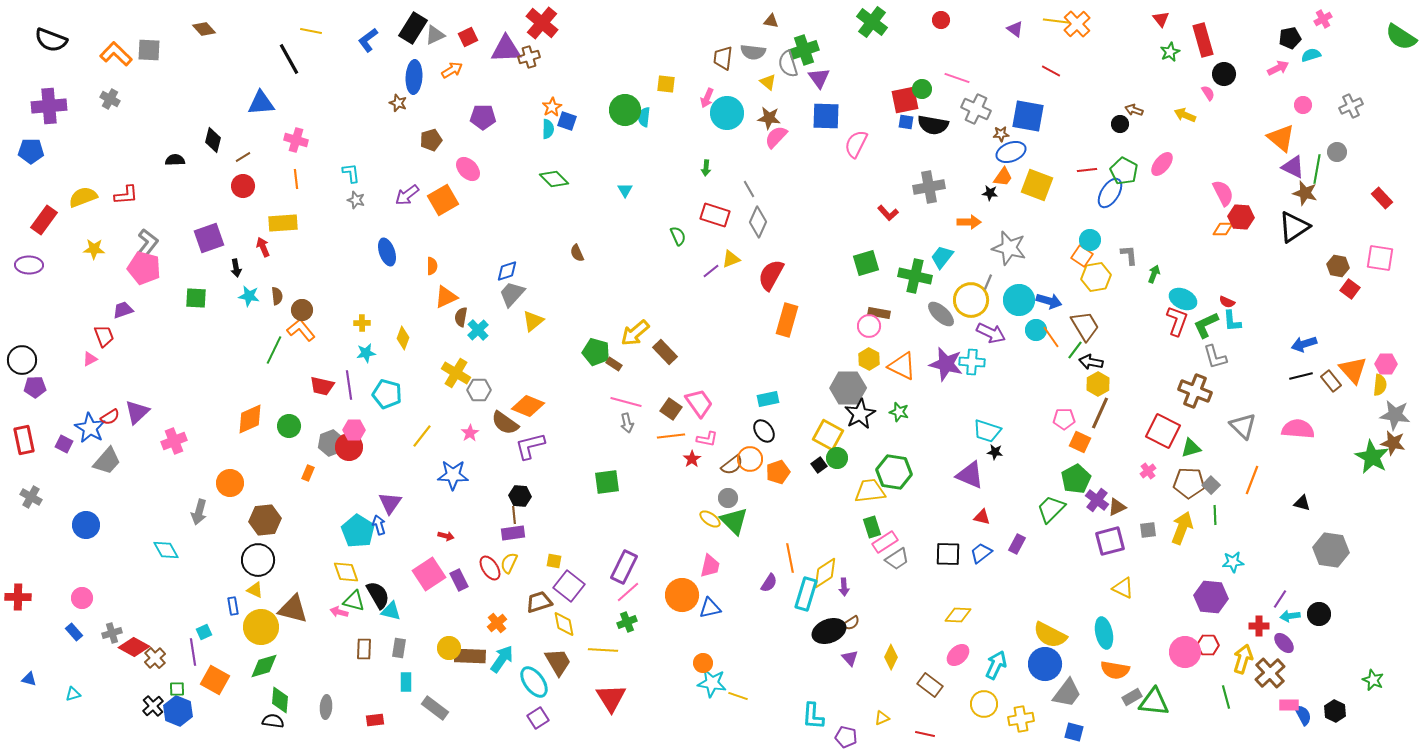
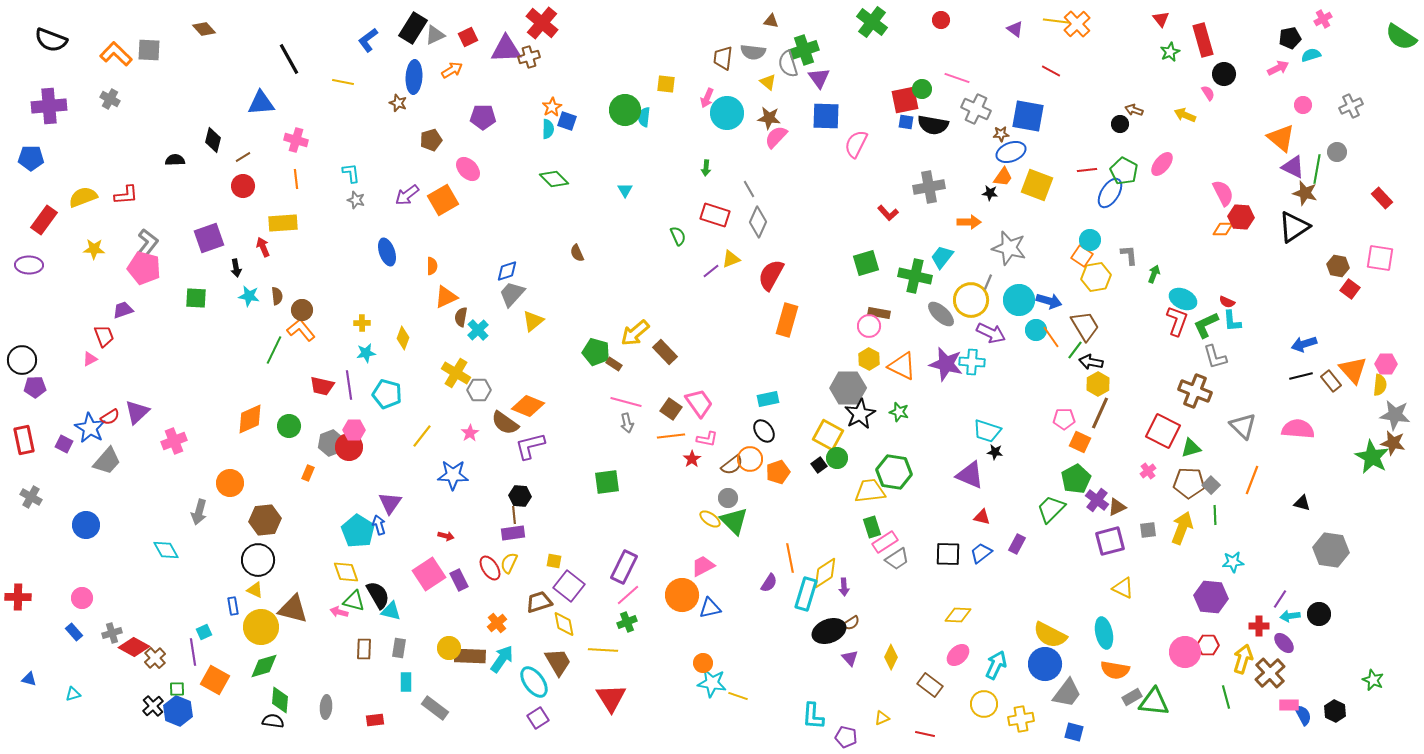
yellow line at (311, 31): moved 32 px right, 51 px down
blue pentagon at (31, 151): moved 7 px down
pink trapezoid at (710, 566): moved 7 px left; rotated 130 degrees counterclockwise
pink line at (628, 592): moved 3 px down
